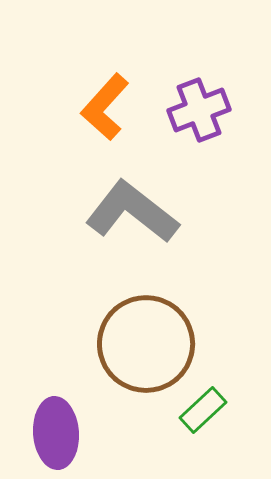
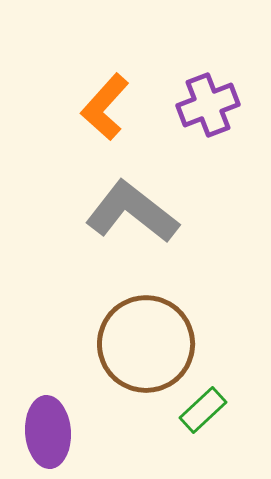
purple cross: moved 9 px right, 5 px up
purple ellipse: moved 8 px left, 1 px up
